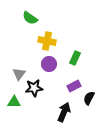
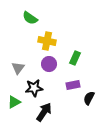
gray triangle: moved 1 px left, 6 px up
purple rectangle: moved 1 px left, 1 px up; rotated 16 degrees clockwise
green triangle: rotated 32 degrees counterclockwise
black arrow: moved 20 px left; rotated 12 degrees clockwise
